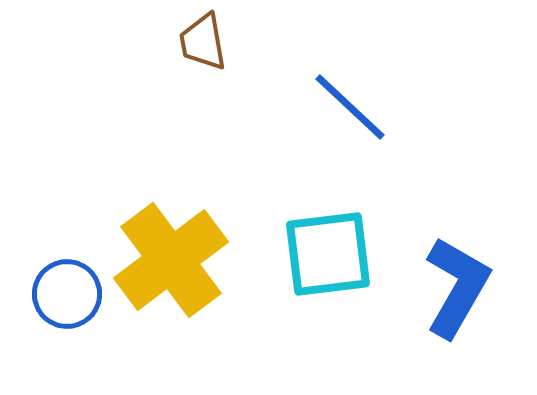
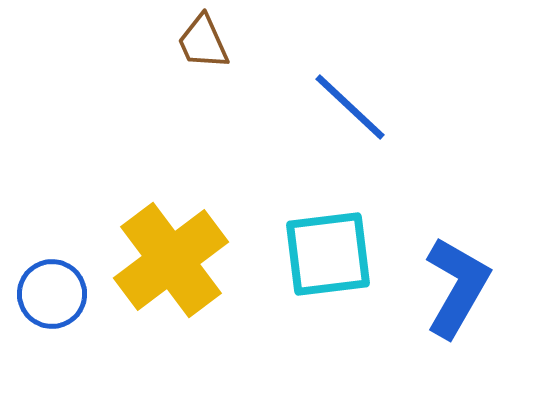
brown trapezoid: rotated 14 degrees counterclockwise
blue circle: moved 15 px left
